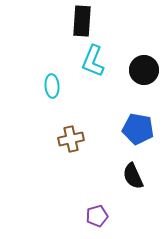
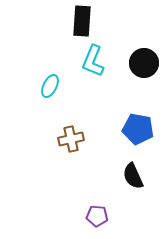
black circle: moved 7 px up
cyan ellipse: moved 2 px left; rotated 30 degrees clockwise
purple pentagon: rotated 20 degrees clockwise
